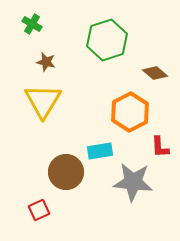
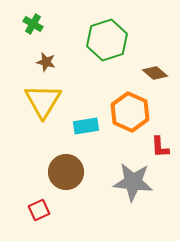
green cross: moved 1 px right
orange hexagon: rotated 9 degrees counterclockwise
cyan rectangle: moved 14 px left, 25 px up
